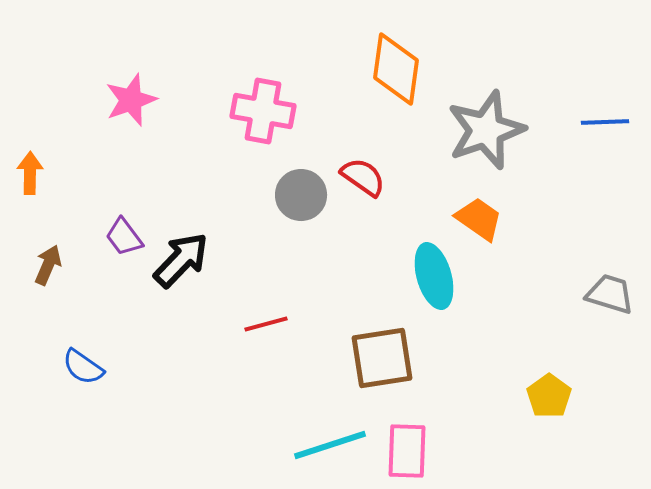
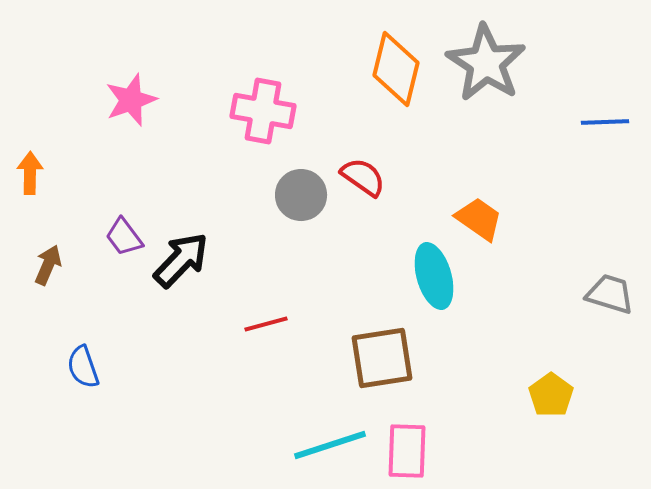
orange diamond: rotated 6 degrees clockwise
gray star: moved 67 px up; rotated 20 degrees counterclockwise
blue semicircle: rotated 36 degrees clockwise
yellow pentagon: moved 2 px right, 1 px up
